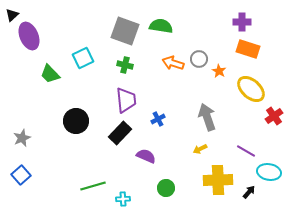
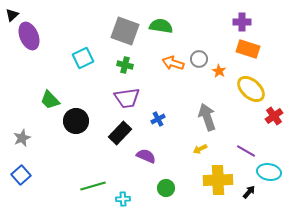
green trapezoid: moved 26 px down
purple trapezoid: moved 1 px right, 2 px up; rotated 88 degrees clockwise
